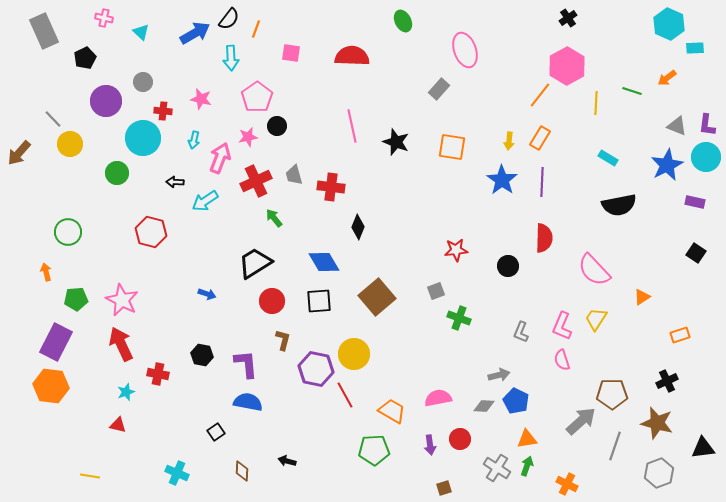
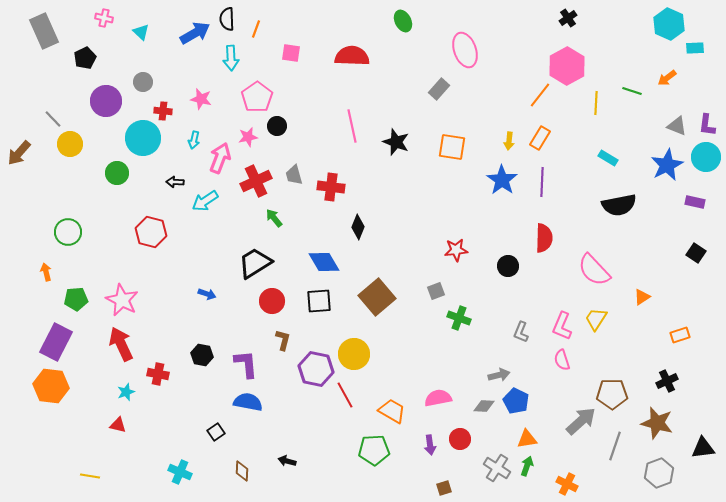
black semicircle at (229, 19): moved 2 px left; rotated 140 degrees clockwise
cyan cross at (177, 473): moved 3 px right, 1 px up
